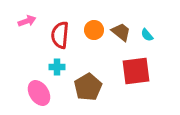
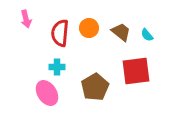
pink arrow: moved 1 px left, 2 px up; rotated 96 degrees clockwise
orange circle: moved 5 px left, 2 px up
red semicircle: moved 2 px up
brown pentagon: moved 7 px right
pink ellipse: moved 8 px right
